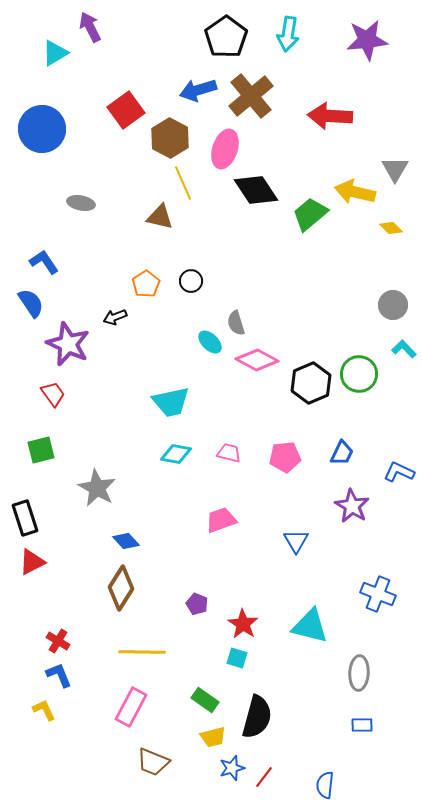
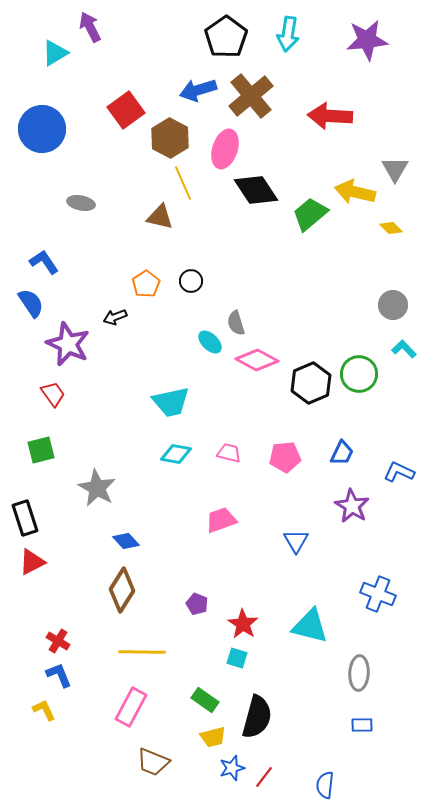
brown diamond at (121, 588): moved 1 px right, 2 px down
